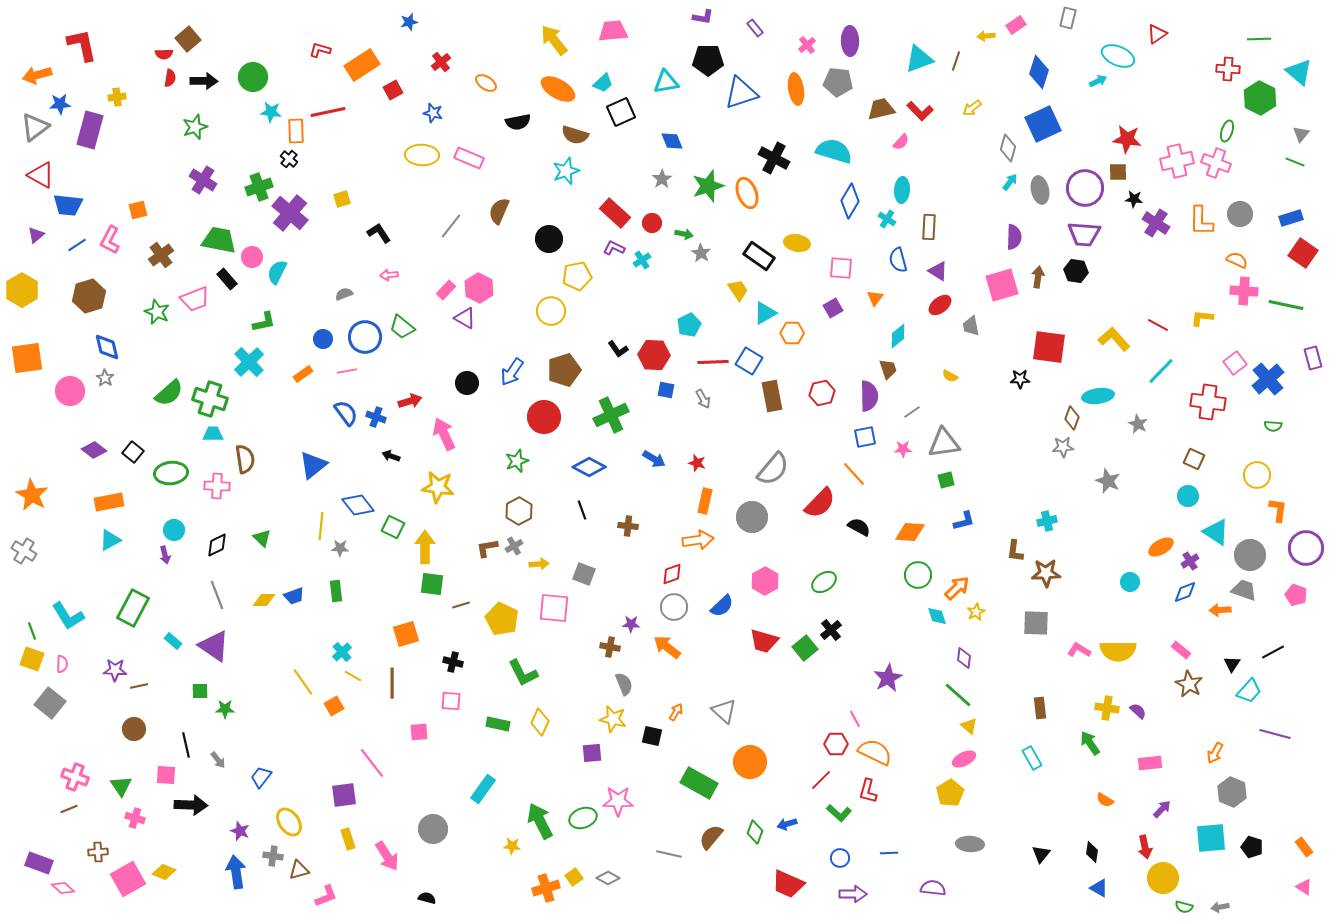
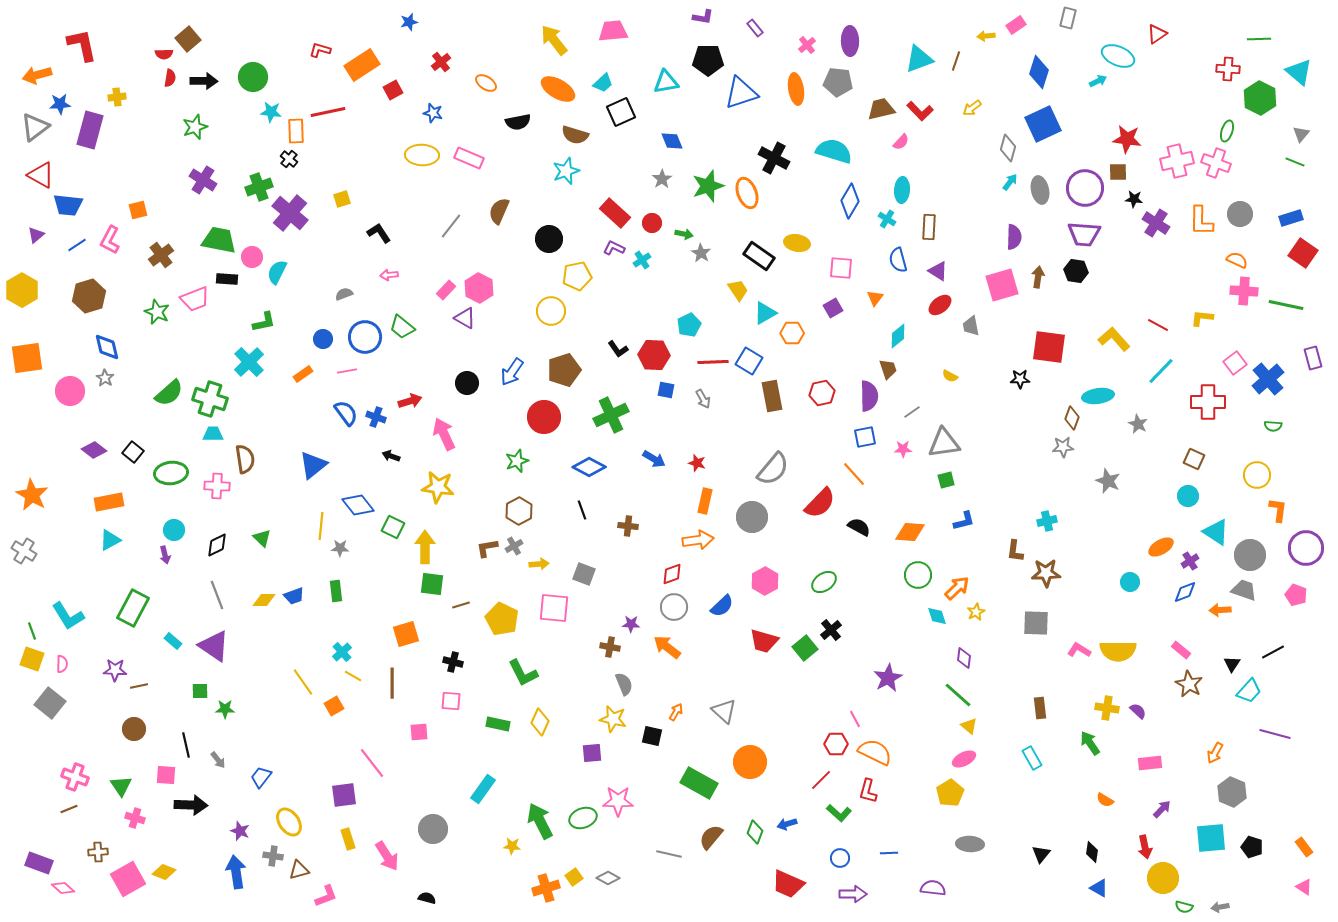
black rectangle at (227, 279): rotated 45 degrees counterclockwise
red cross at (1208, 402): rotated 8 degrees counterclockwise
